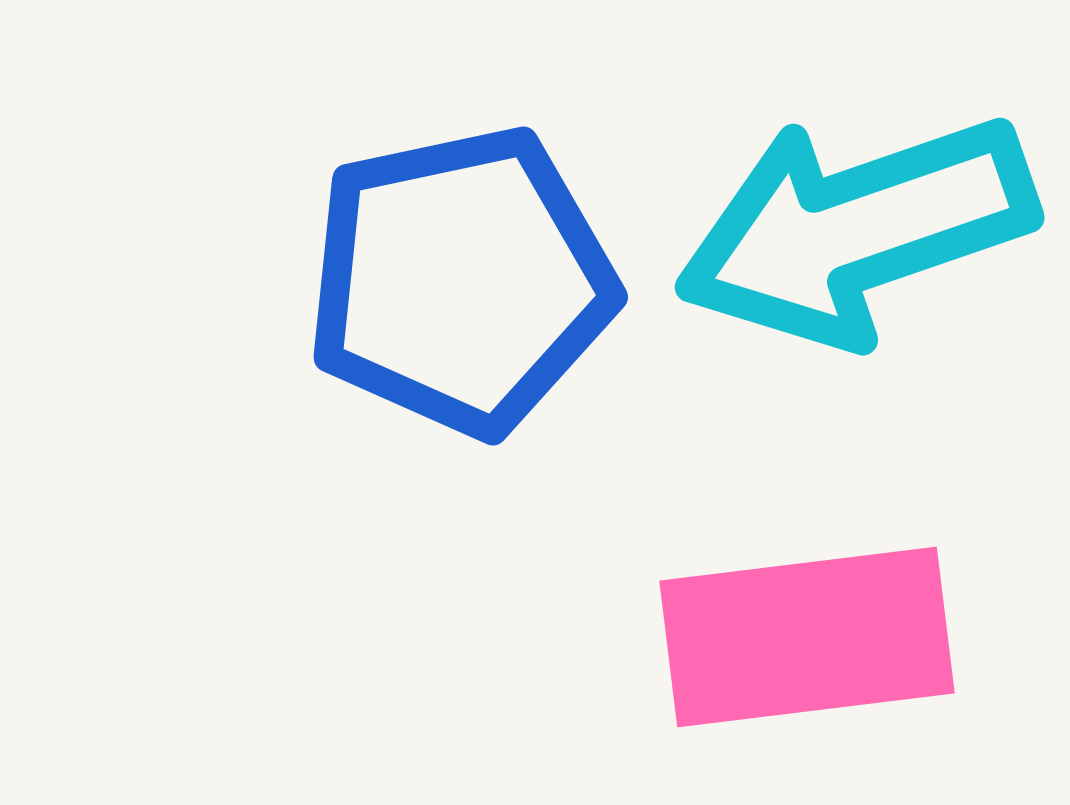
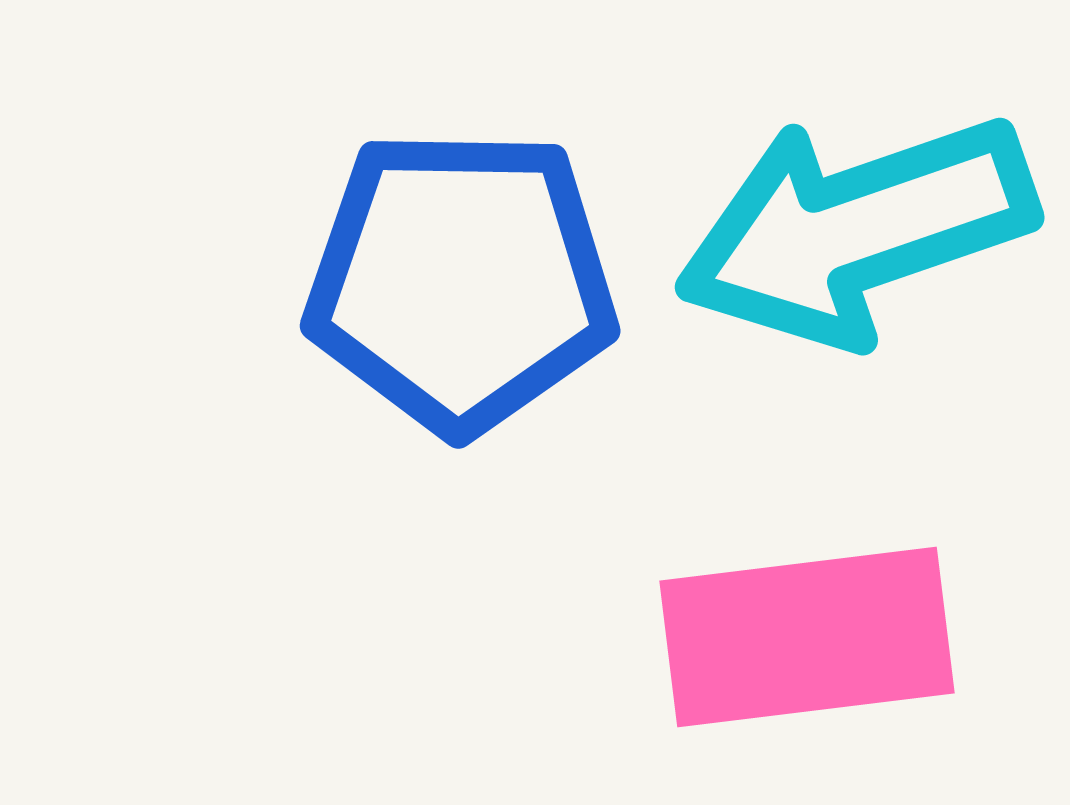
blue pentagon: rotated 13 degrees clockwise
